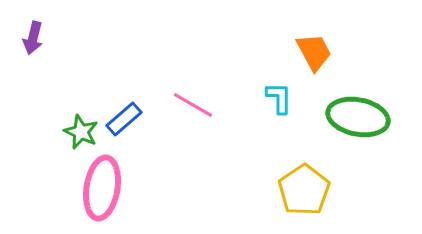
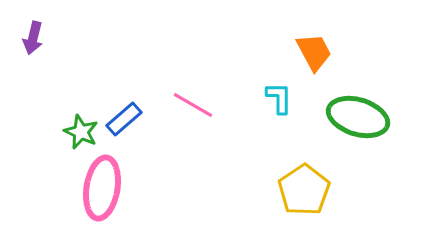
green ellipse: rotated 6 degrees clockwise
